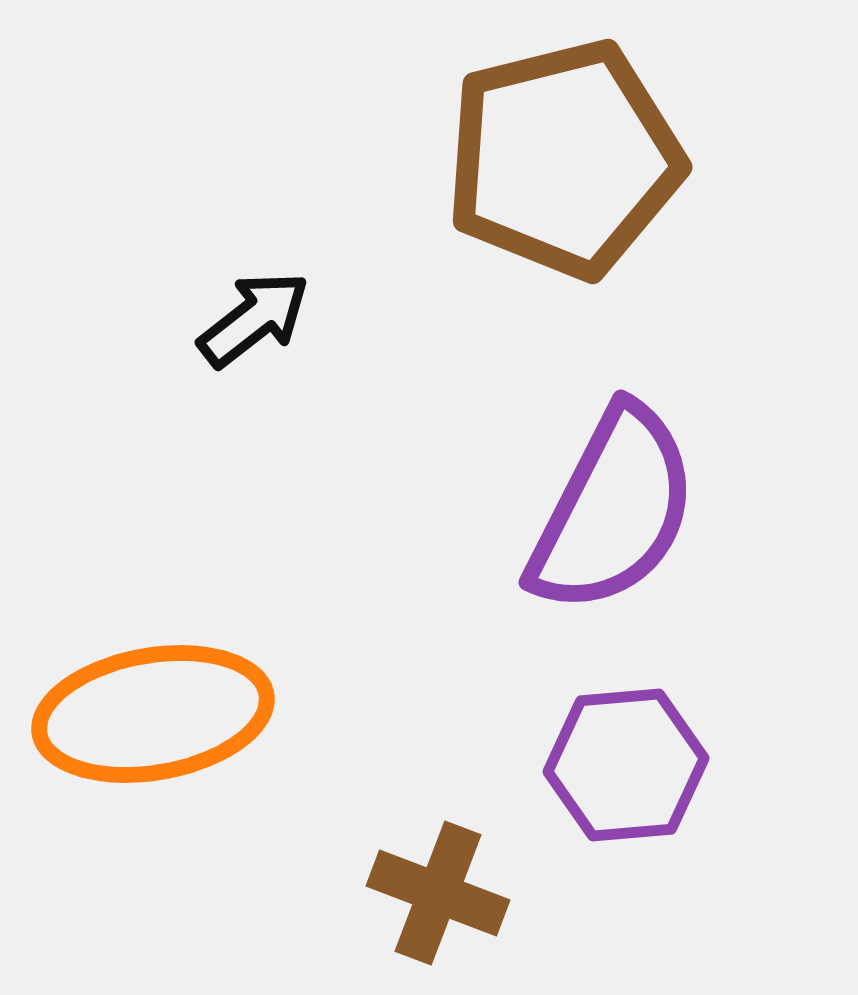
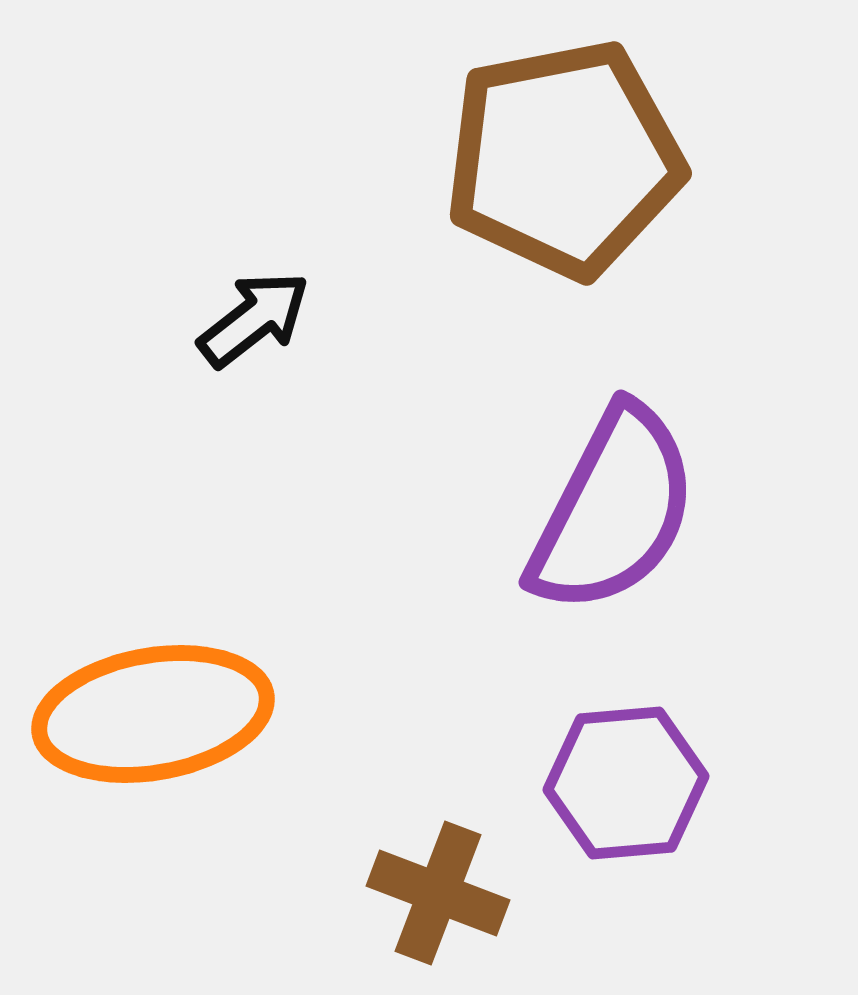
brown pentagon: rotated 3 degrees clockwise
purple hexagon: moved 18 px down
